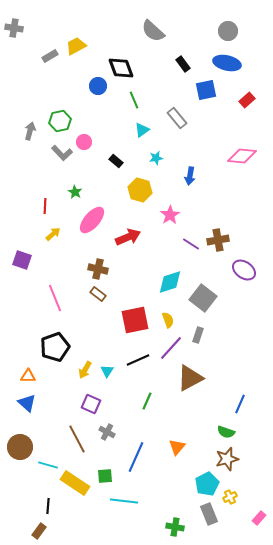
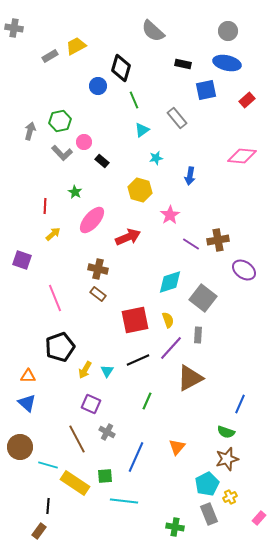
black rectangle at (183, 64): rotated 42 degrees counterclockwise
black diamond at (121, 68): rotated 36 degrees clockwise
black rectangle at (116, 161): moved 14 px left
gray rectangle at (198, 335): rotated 14 degrees counterclockwise
black pentagon at (55, 347): moved 5 px right
